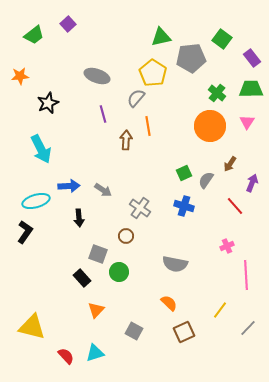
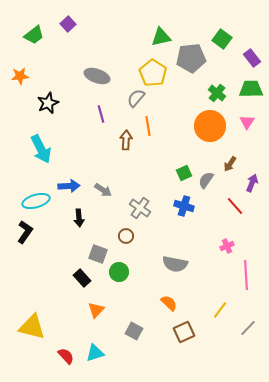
purple line at (103, 114): moved 2 px left
